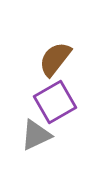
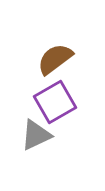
brown semicircle: rotated 15 degrees clockwise
